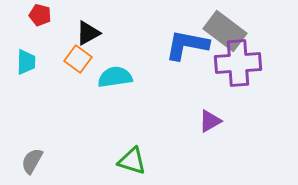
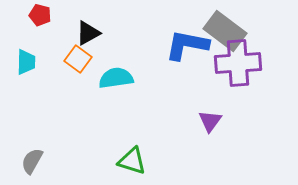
cyan semicircle: moved 1 px right, 1 px down
purple triangle: rotated 25 degrees counterclockwise
